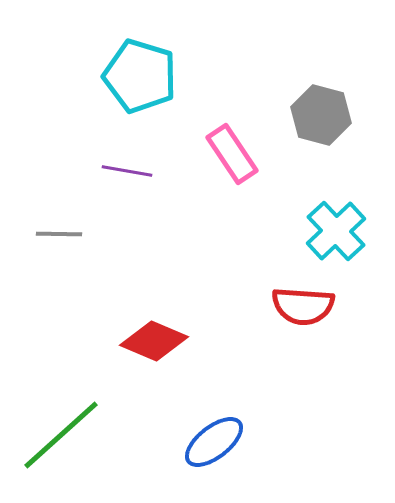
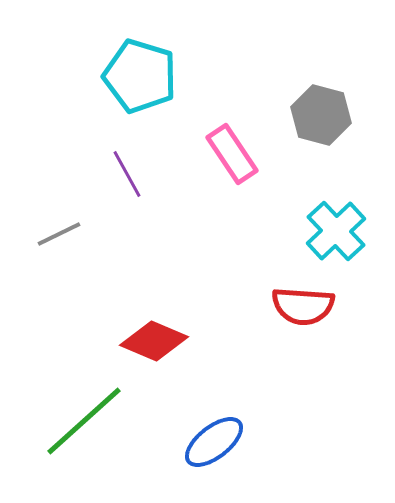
purple line: moved 3 px down; rotated 51 degrees clockwise
gray line: rotated 27 degrees counterclockwise
green line: moved 23 px right, 14 px up
